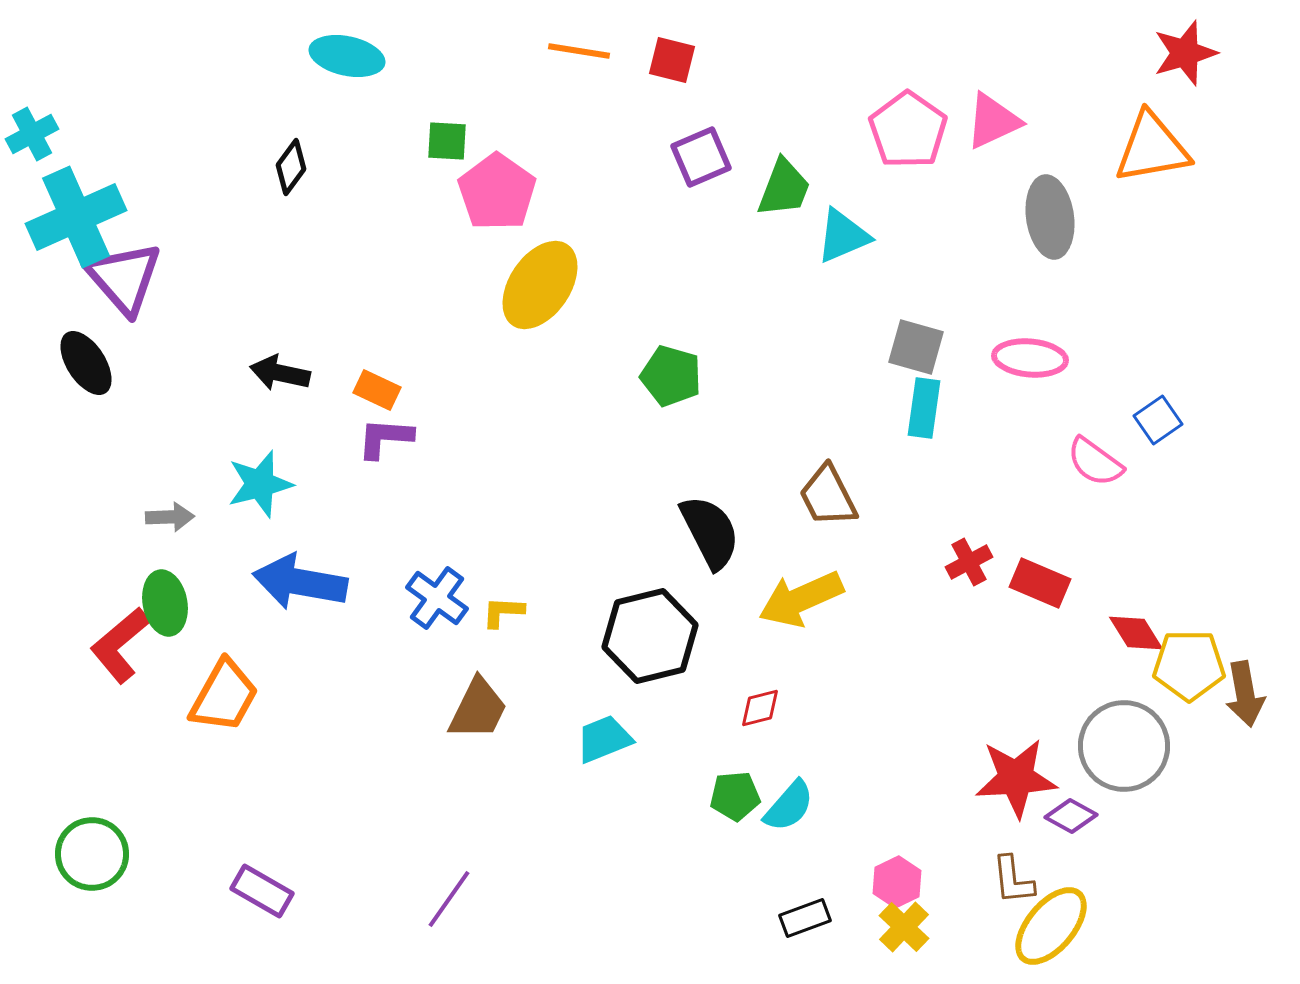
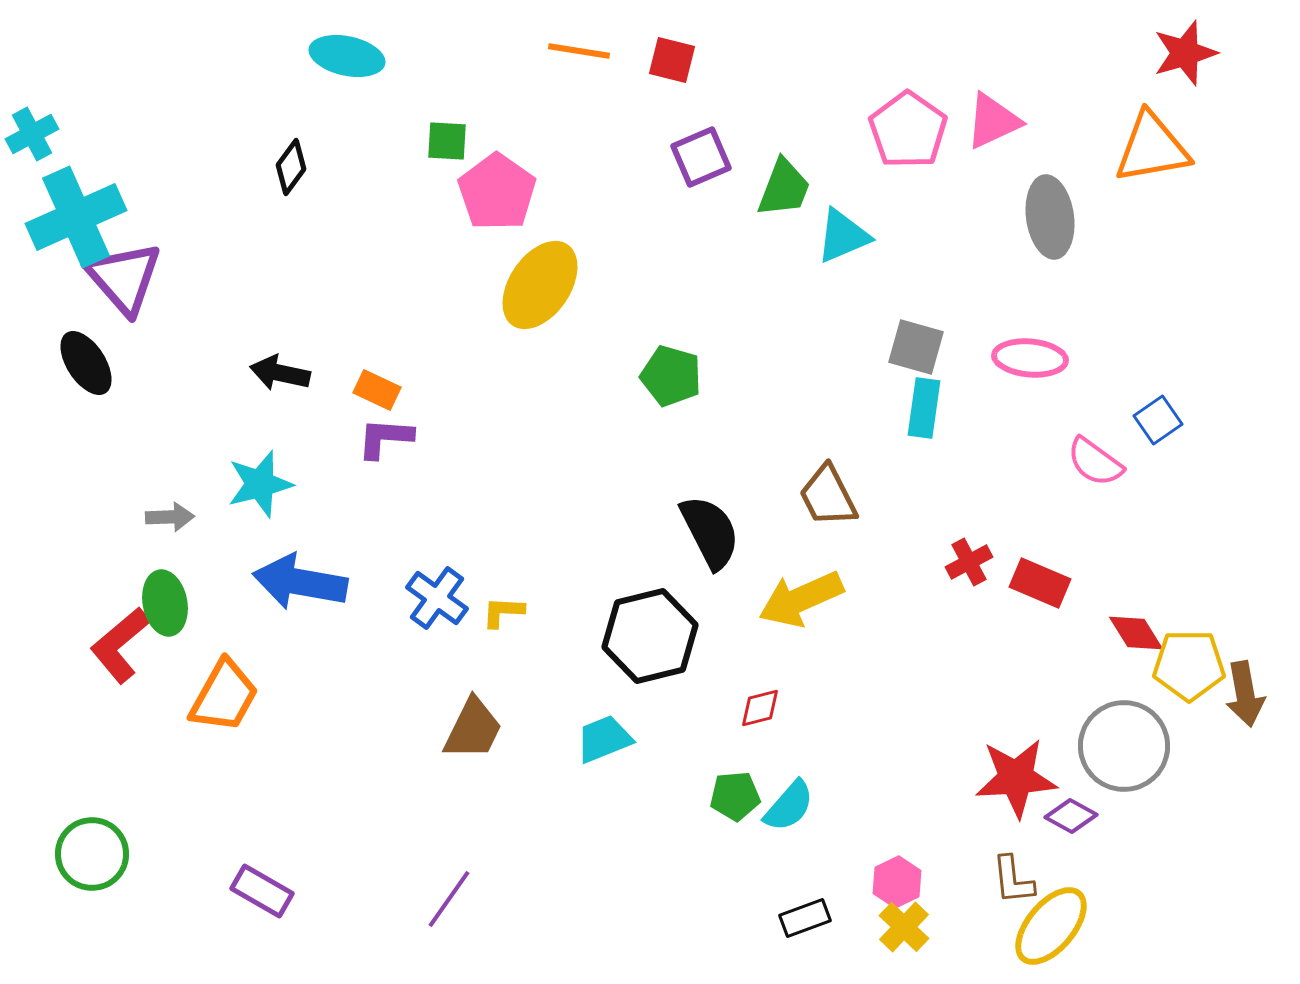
brown trapezoid at (478, 709): moved 5 px left, 20 px down
